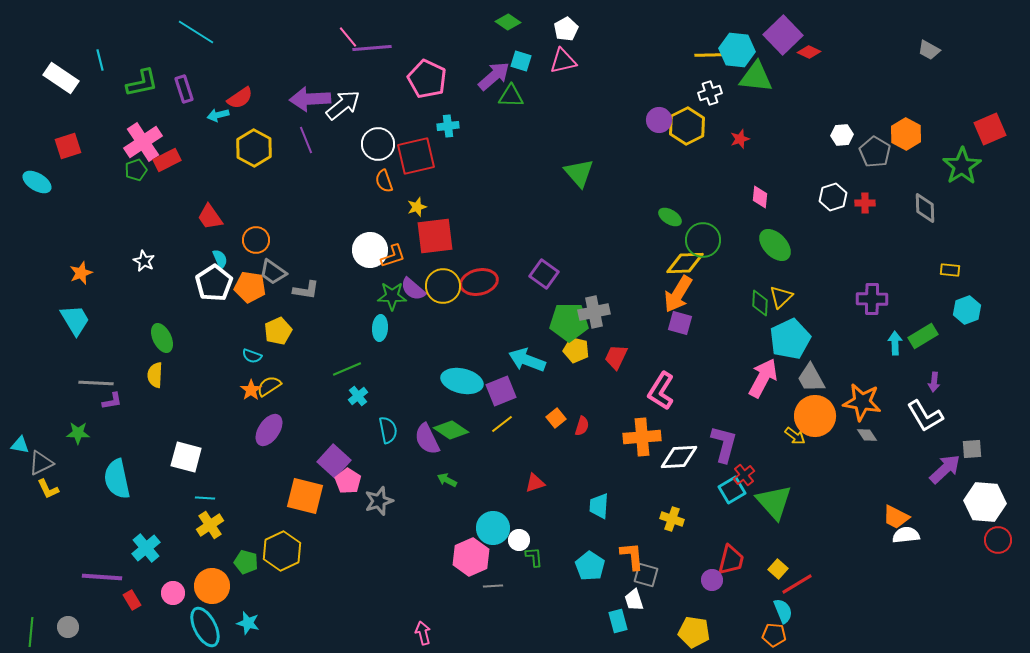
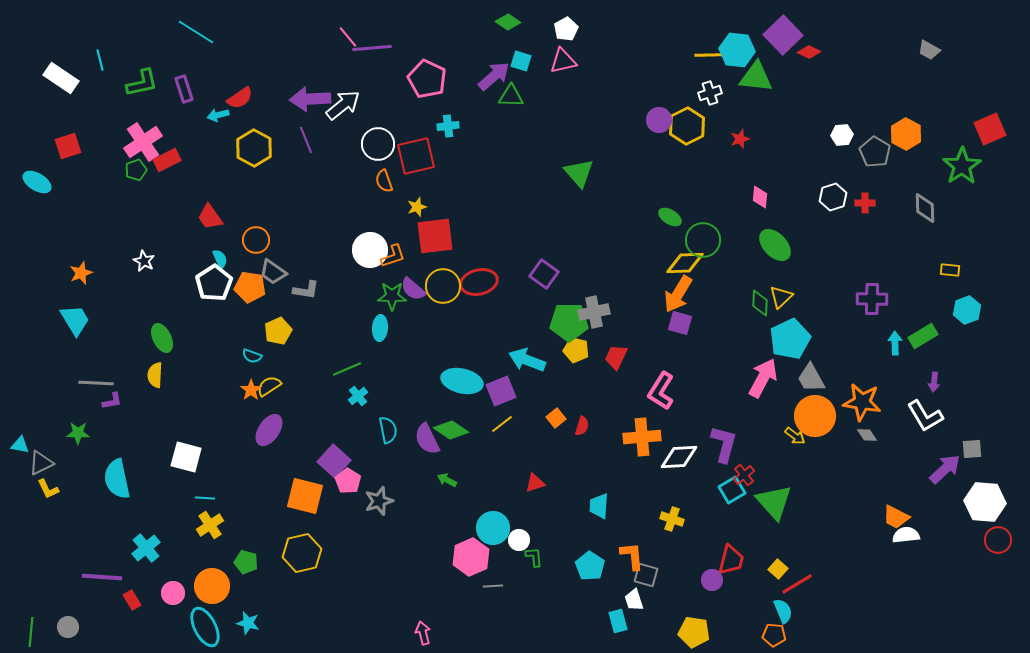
yellow hexagon at (282, 551): moved 20 px right, 2 px down; rotated 12 degrees clockwise
